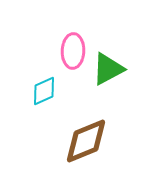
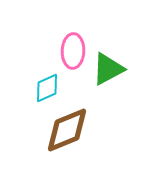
cyan diamond: moved 3 px right, 3 px up
brown diamond: moved 19 px left, 11 px up
